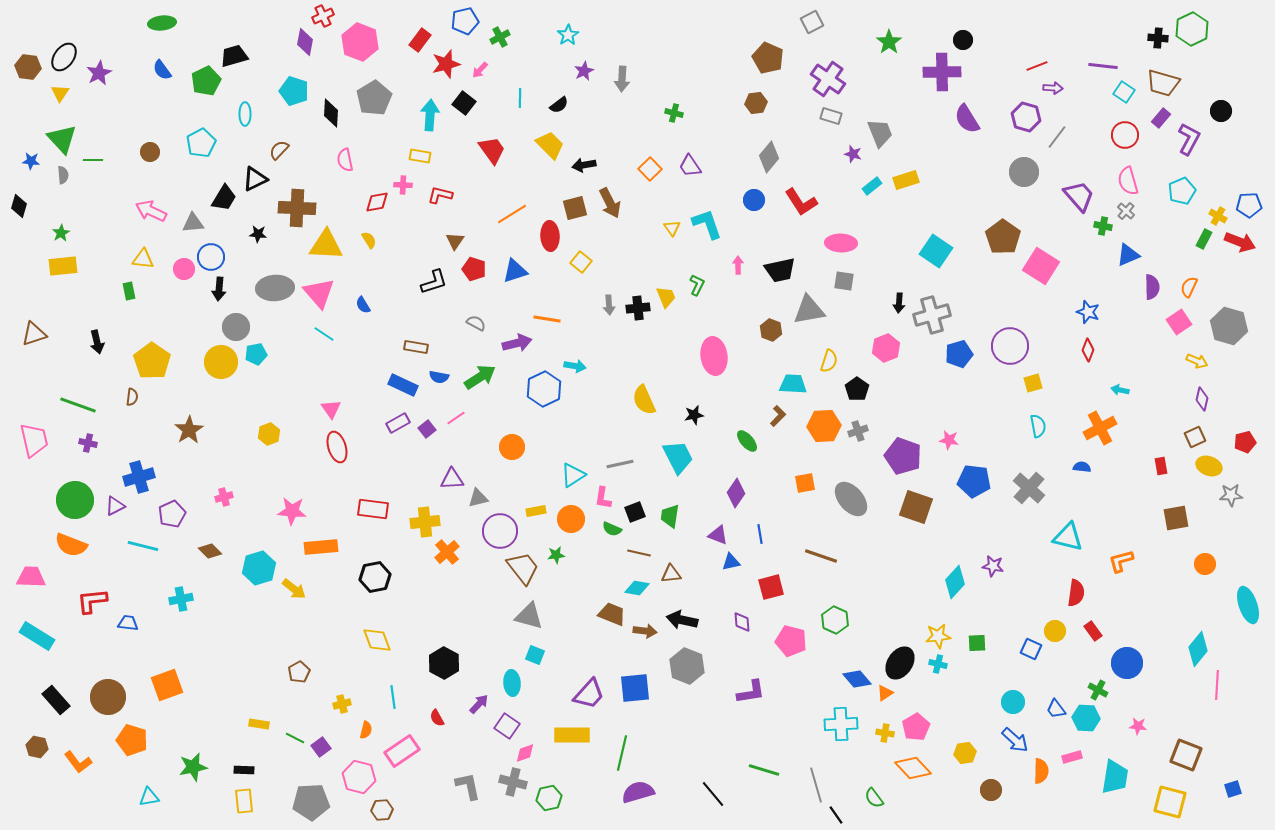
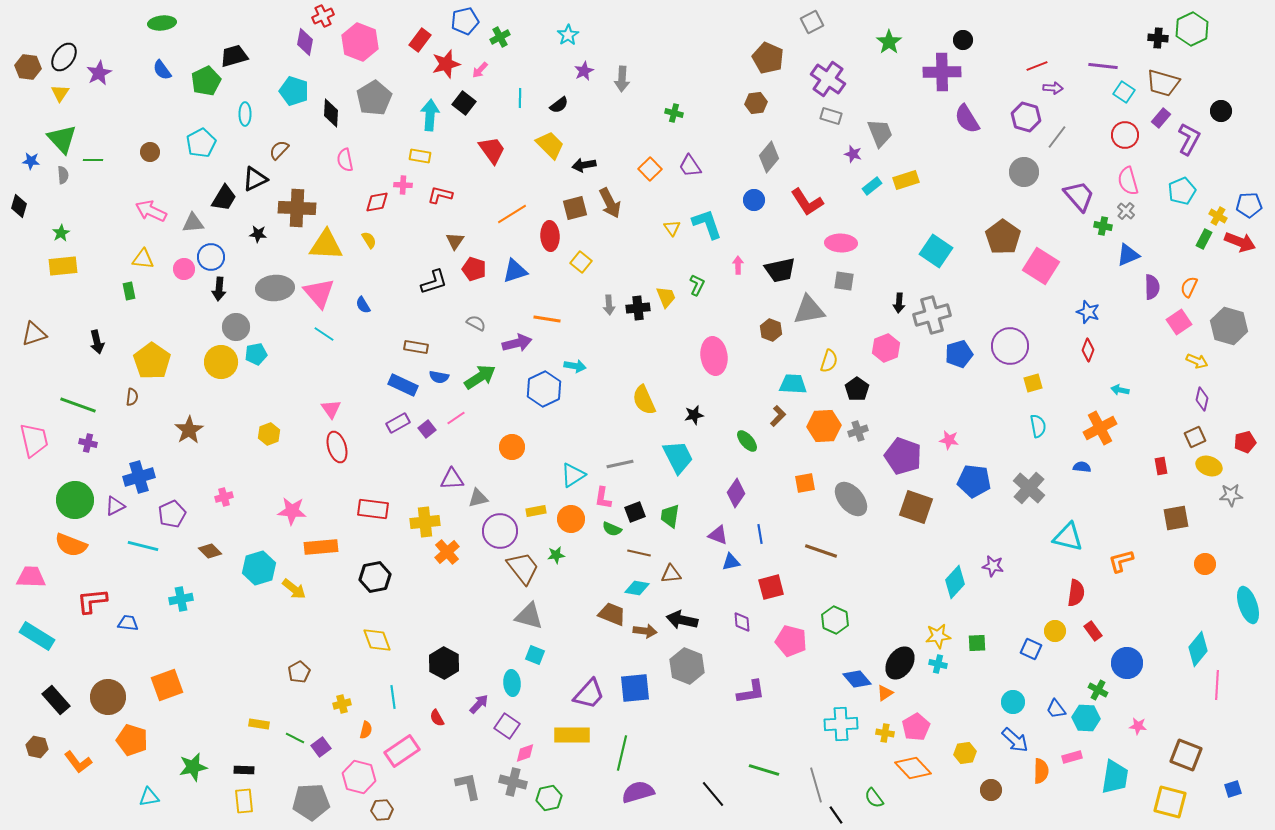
red L-shape at (801, 202): moved 6 px right
brown line at (821, 556): moved 5 px up
